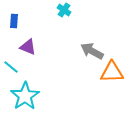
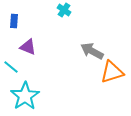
orange triangle: rotated 15 degrees counterclockwise
